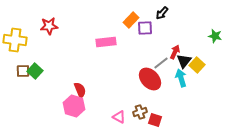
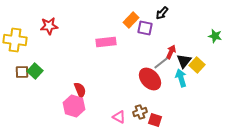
purple square: rotated 14 degrees clockwise
red arrow: moved 4 px left
brown square: moved 1 px left, 1 px down
